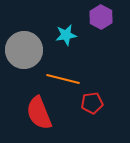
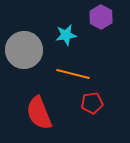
orange line: moved 10 px right, 5 px up
